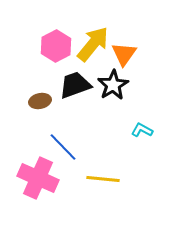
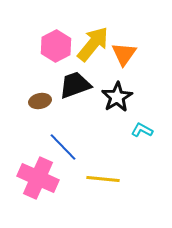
black star: moved 4 px right, 12 px down
